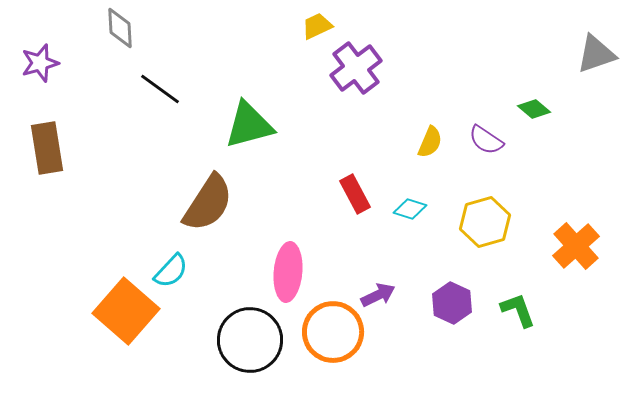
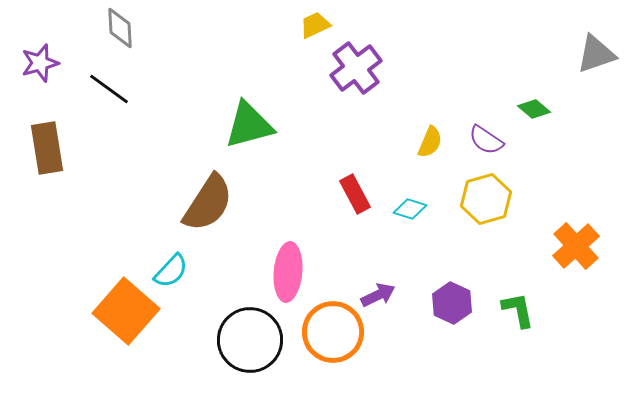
yellow trapezoid: moved 2 px left, 1 px up
black line: moved 51 px left
yellow hexagon: moved 1 px right, 23 px up
green L-shape: rotated 9 degrees clockwise
